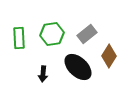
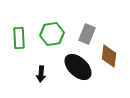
gray rectangle: rotated 30 degrees counterclockwise
brown diamond: rotated 25 degrees counterclockwise
black arrow: moved 2 px left
